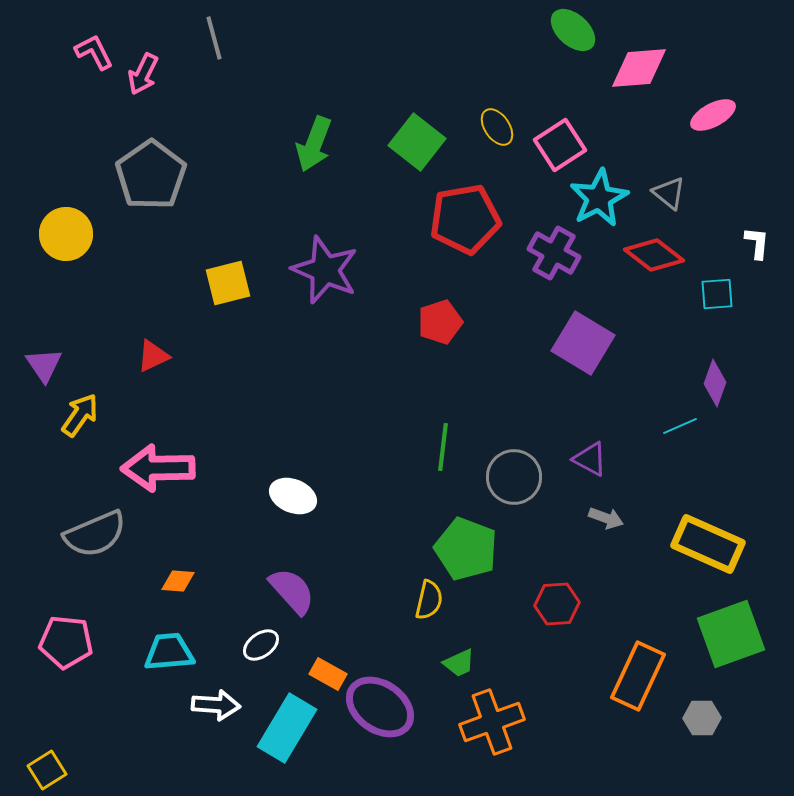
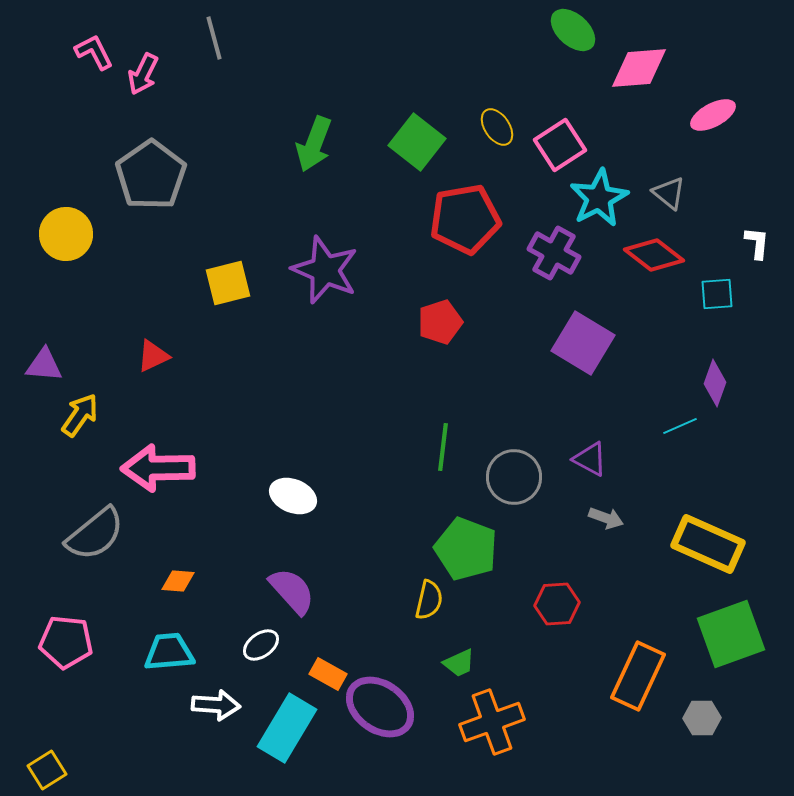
purple triangle at (44, 365): rotated 51 degrees counterclockwise
gray semicircle at (95, 534): rotated 16 degrees counterclockwise
